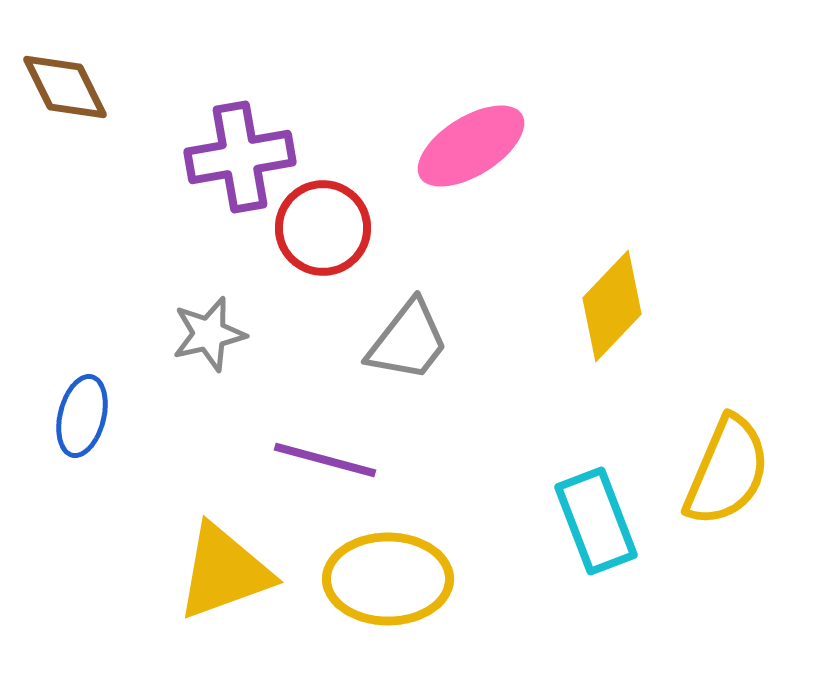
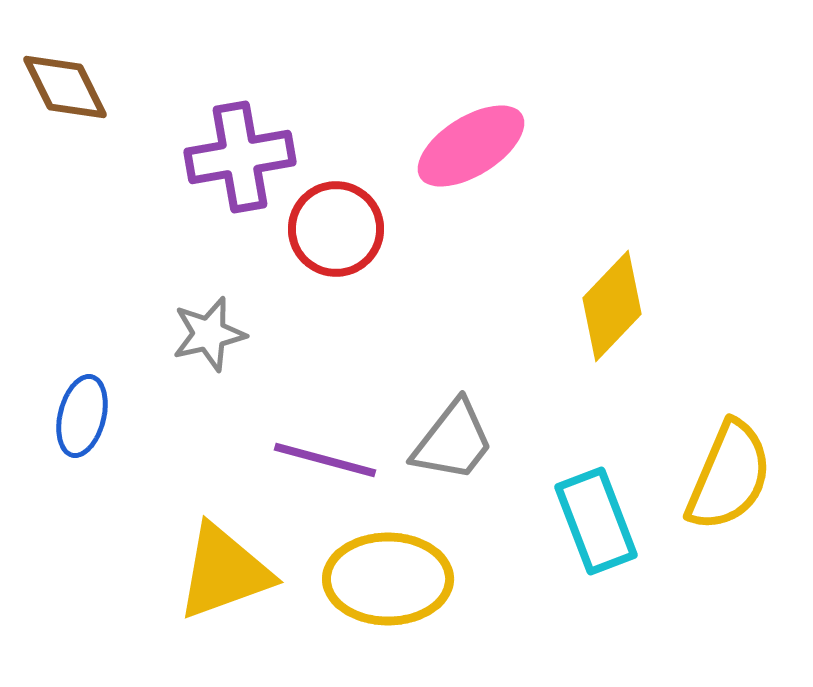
red circle: moved 13 px right, 1 px down
gray trapezoid: moved 45 px right, 100 px down
yellow semicircle: moved 2 px right, 5 px down
